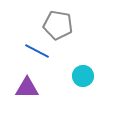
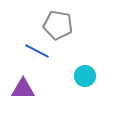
cyan circle: moved 2 px right
purple triangle: moved 4 px left, 1 px down
